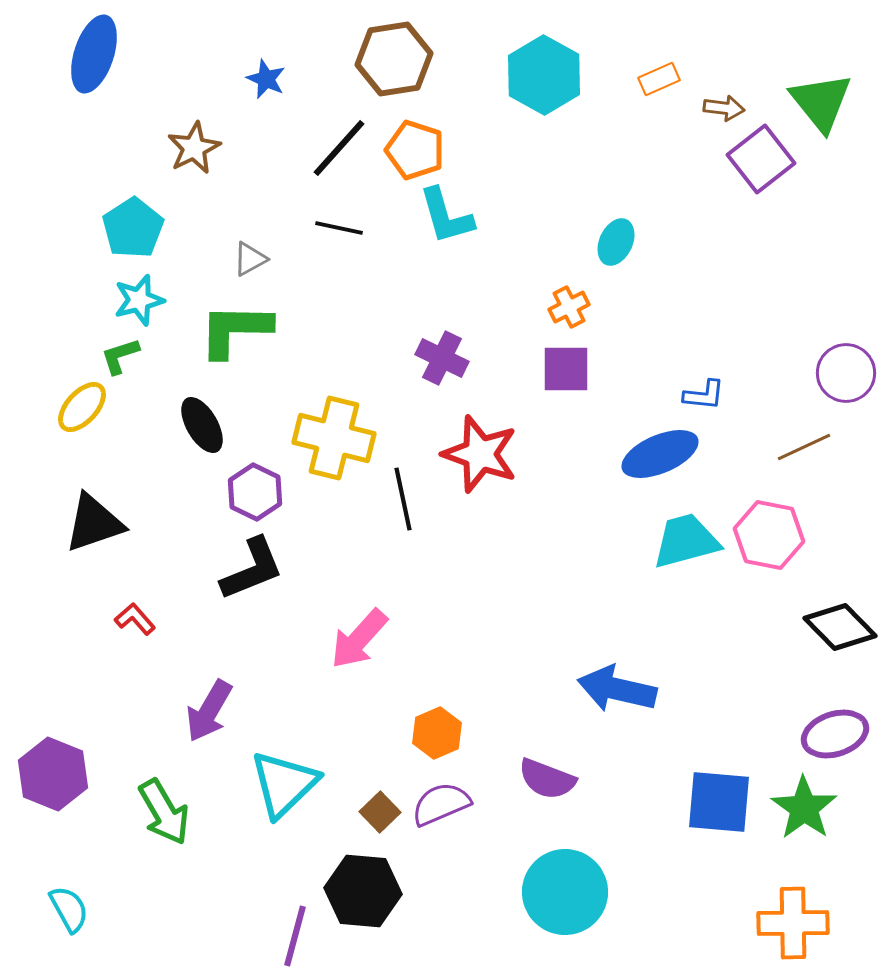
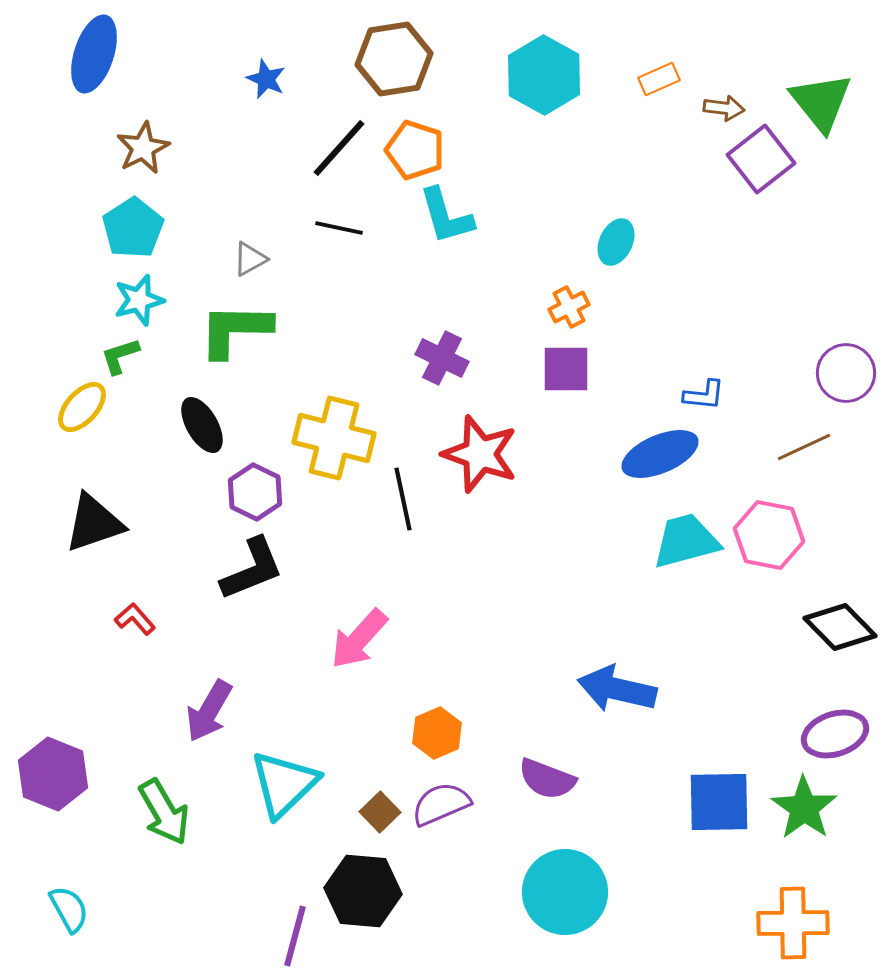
brown star at (194, 148): moved 51 px left
blue square at (719, 802): rotated 6 degrees counterclockwise
